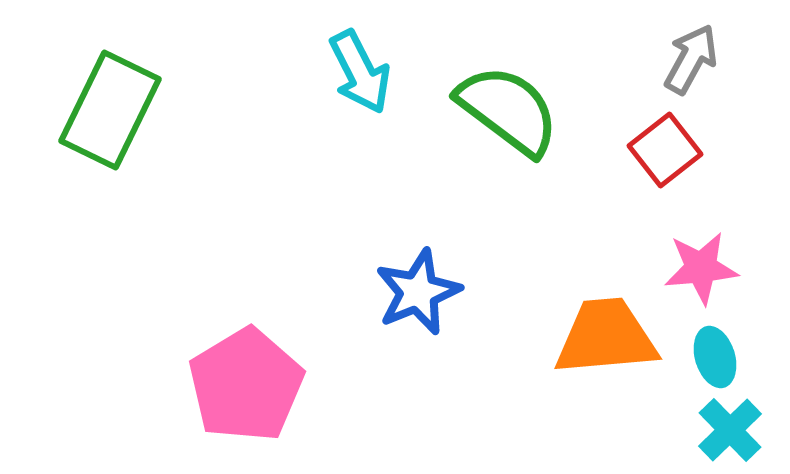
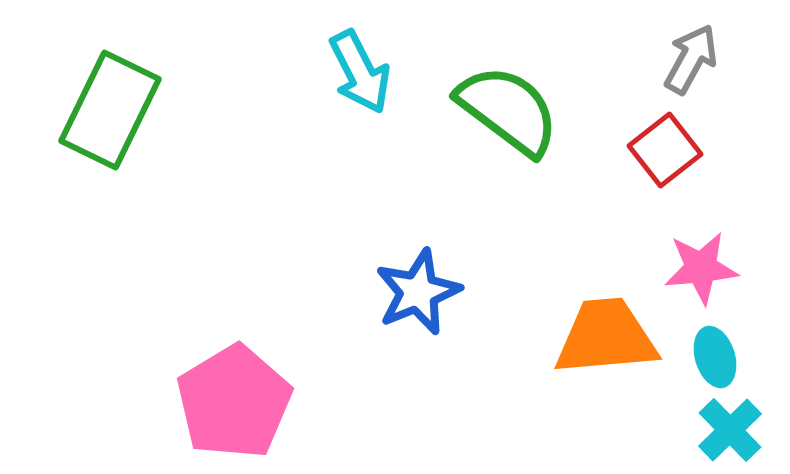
pink pentagon: moved 12 px left, 17 px down
